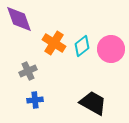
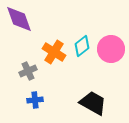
orange cross: moved 9 px down
